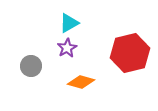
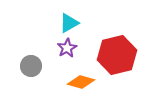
red hexagon: moved 13 px left, 2 px down
